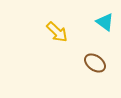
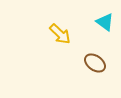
yellow arrow: moved 3 px right, 2 px down
